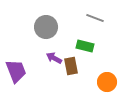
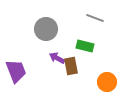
gray circle: moved 2 px down
purple arrow: moved 3 px right
